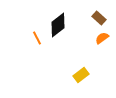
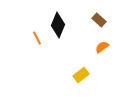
brown rectangle: moved 2 px down
black diamond: rotated 30 degrees counterclockwise
orange semicircle: moved 9 px down
